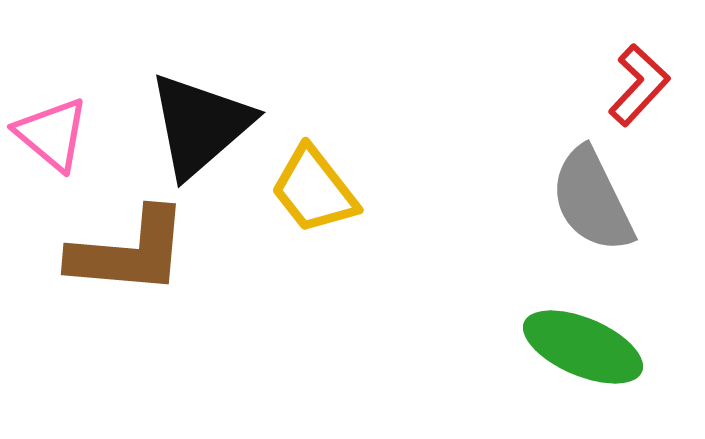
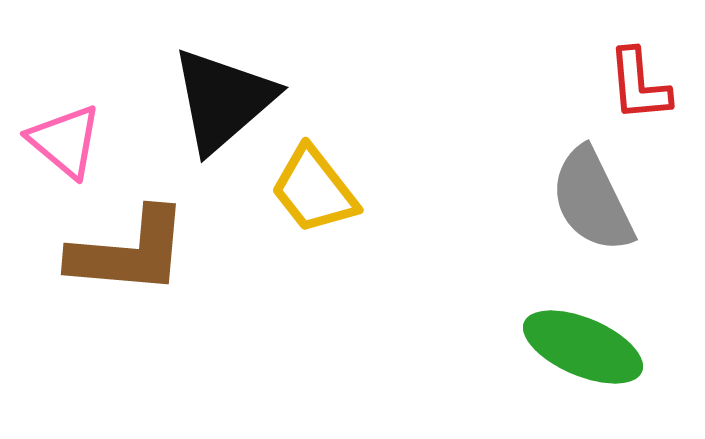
red L-shape: rotated 132 degrees clockwise
black triangle: moved 23 px right, 25 px up
pink triangle: moved 13 px right, 7 px down
